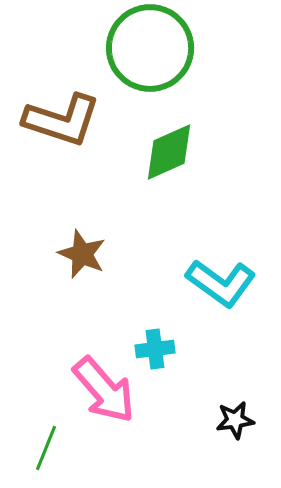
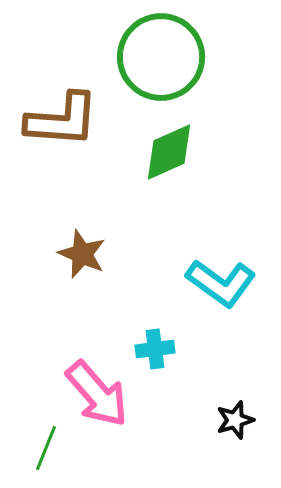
green circle: moved 11 px right, 9 px down
brown L-shape: rotated 14 degrees counterclockwise
pink arrow: moved 7 px left, 4 px down
black star: rotated 9 degrees counterclockwise
